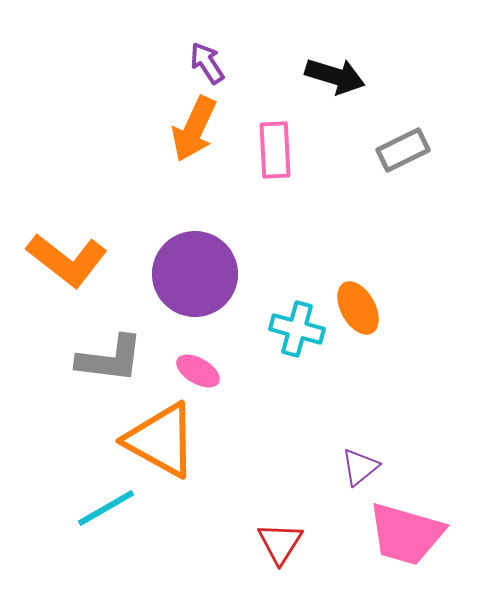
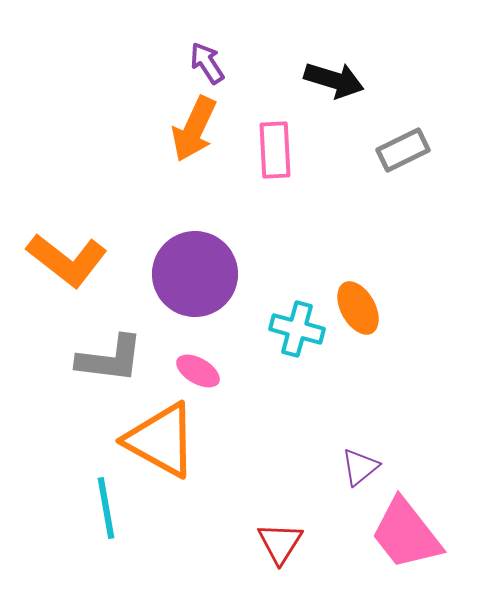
black arrow: moved 1 px left, 4 px down
cyan line: rotated 70 degrees counterclockwise
pink trapezoid: rotated 36 degrees clockwise
